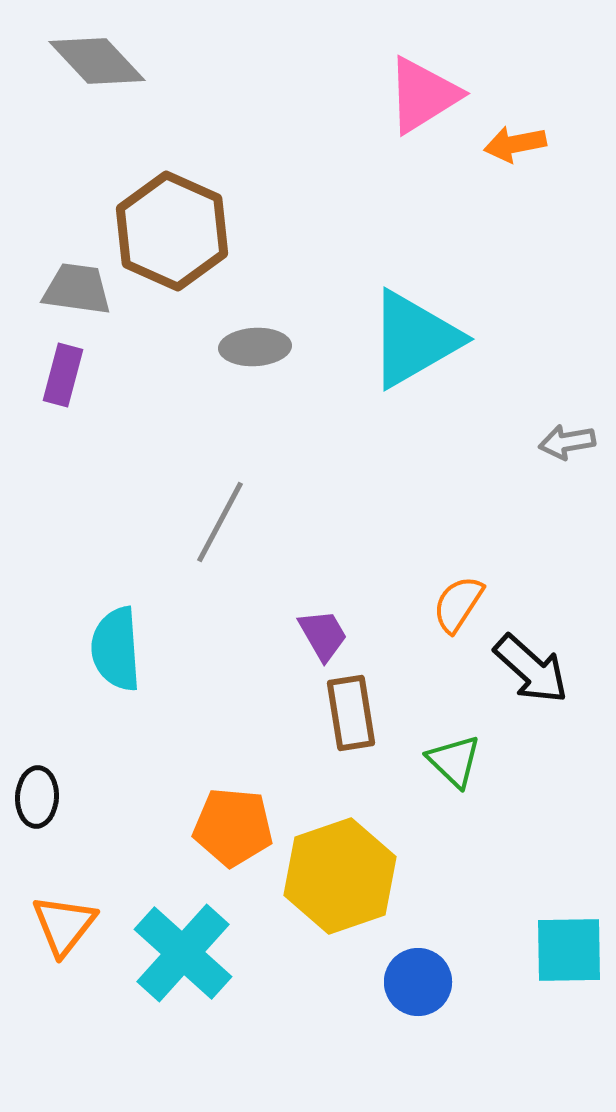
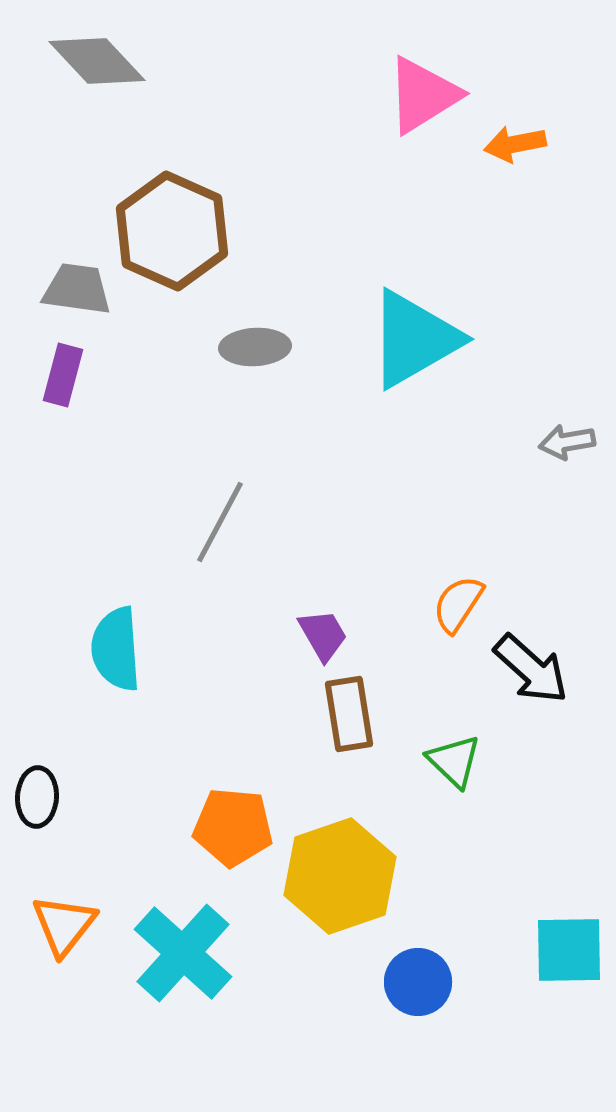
brown rectangle: moved 2 px left, 1 px down
